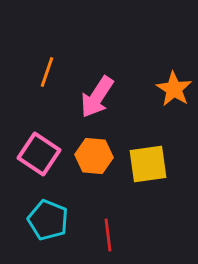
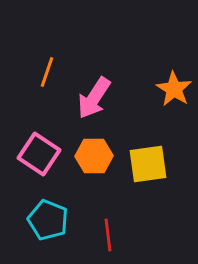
pink arrow: moved 3 px left, 1 px down
orange hexagon: rotated 6 degrees counterclockwise
